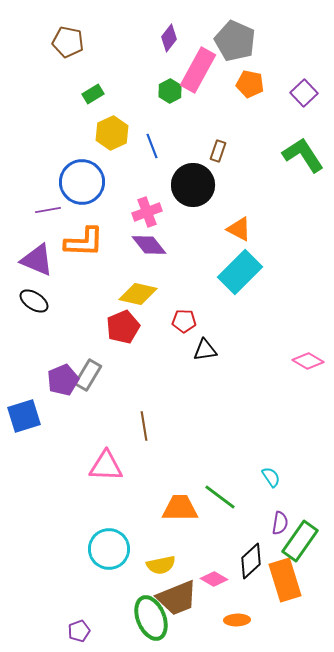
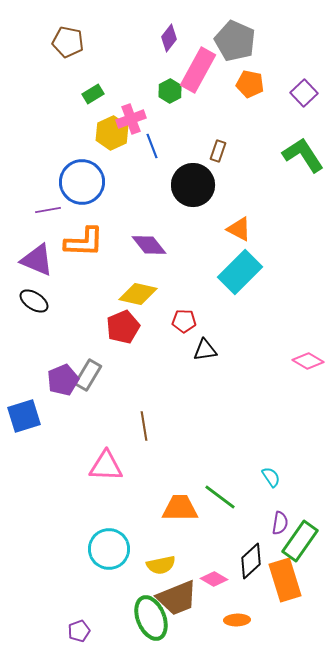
pink cross at (147, 212): moved 16 px left, 93 px up
